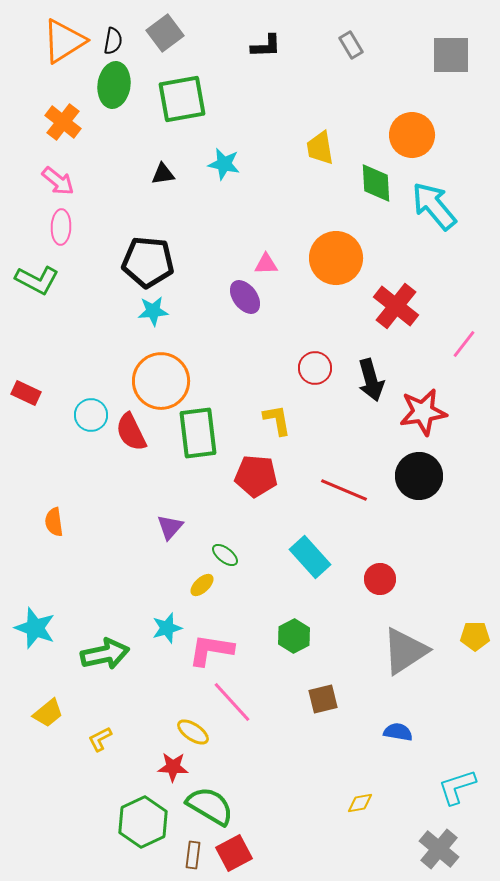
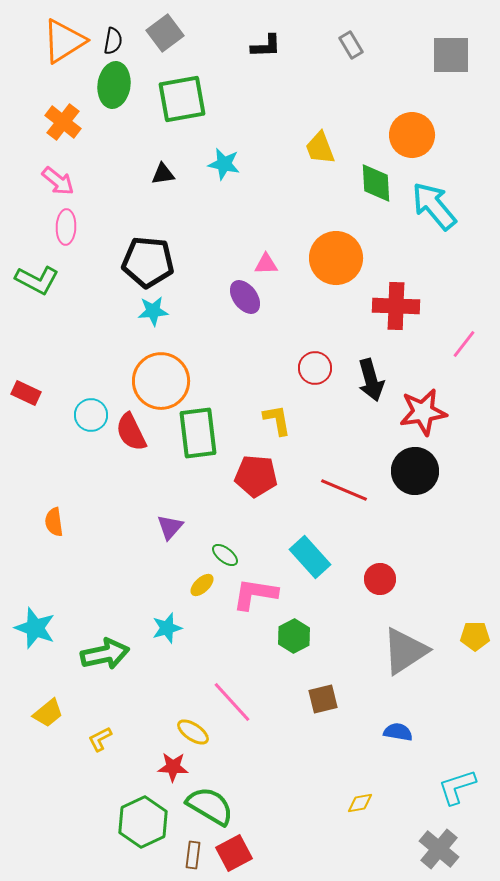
yellow trapezoid at (320, 148): rotated 12 degrees counterclockwise
pink ellipse at (61, 227): moved 5 px right
red cross at (396, 306): rotated 36 degrees counterclockwise
black circle at (419, 476): moved 4 px left, 5 px up
pink L-shape at (211, 650): moved 44 px right, 56 px up
